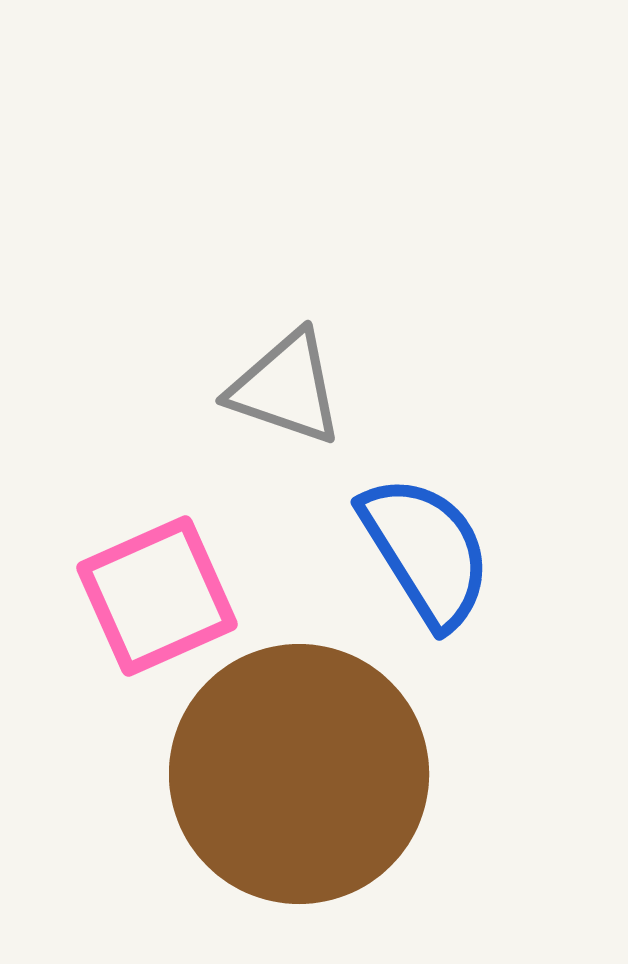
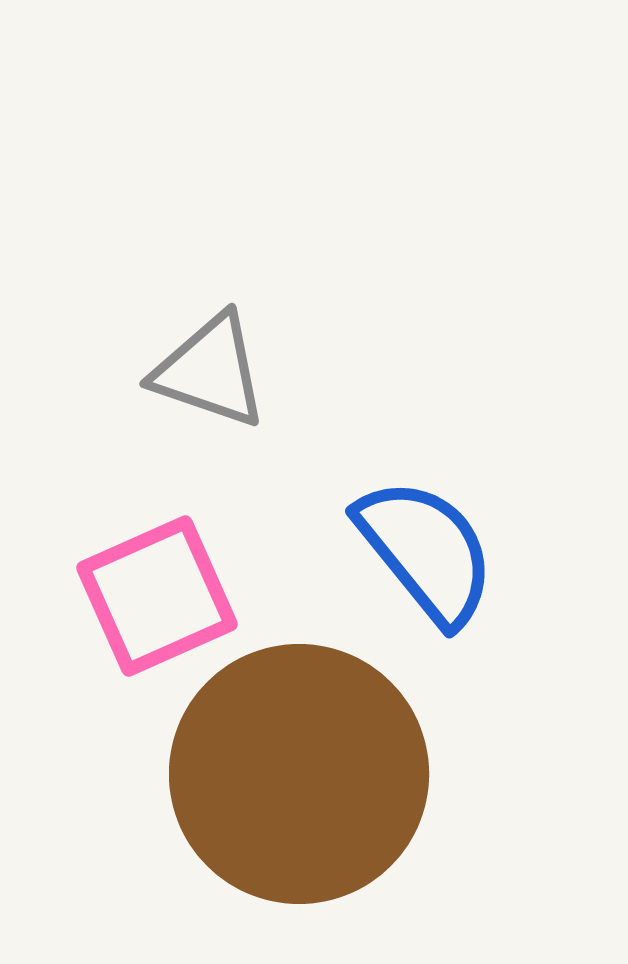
gray triangle: moved 76 px left, 17 px up
blue semicircle: rotated 7 degrees counterclockwise
